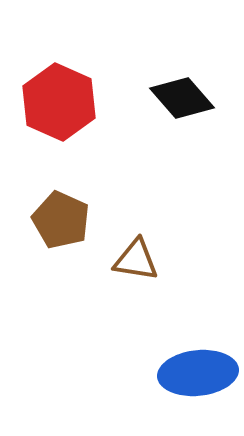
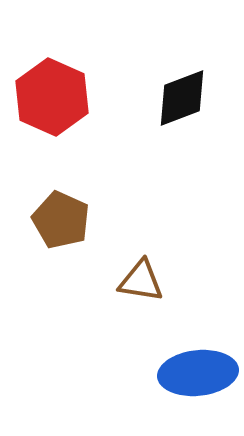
black diamond: rotated 70 degrees counterclockwise
red hexagon: moved 7 px left, 5 px up
brown triangle: moved 5 px right, 21 px down
